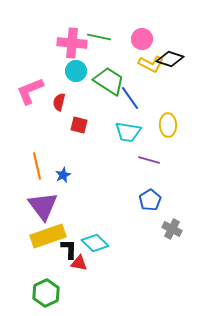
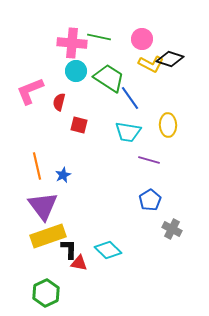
green trapezoid: moved 3 px up
cyan diamond: moved 13 px right, 7 px down
